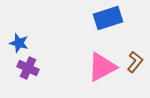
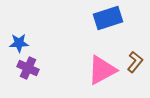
blue star: rotated 18 degrees counterclockwise
pink triangle: moved 3 px down
